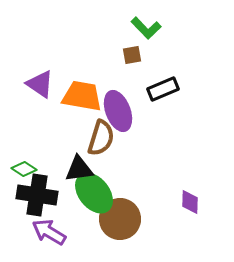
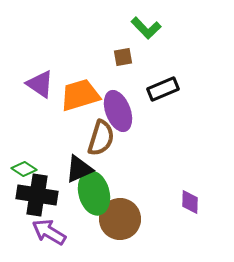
brown square: moved 9 px left, 2 px down
orange trapezoid: moved 2 px left, 1 px up; rotated 27 degrees counterclockwise
black triangle: rotated 16 degrees counterclockwise
green ellipse: rotated 24 degrees clockwise
